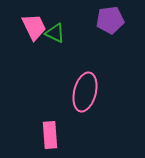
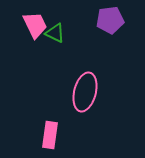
pink trapezoid: moved 1 px right, 2 px up
pink rectangle: rotated 12 degrees clockwise
